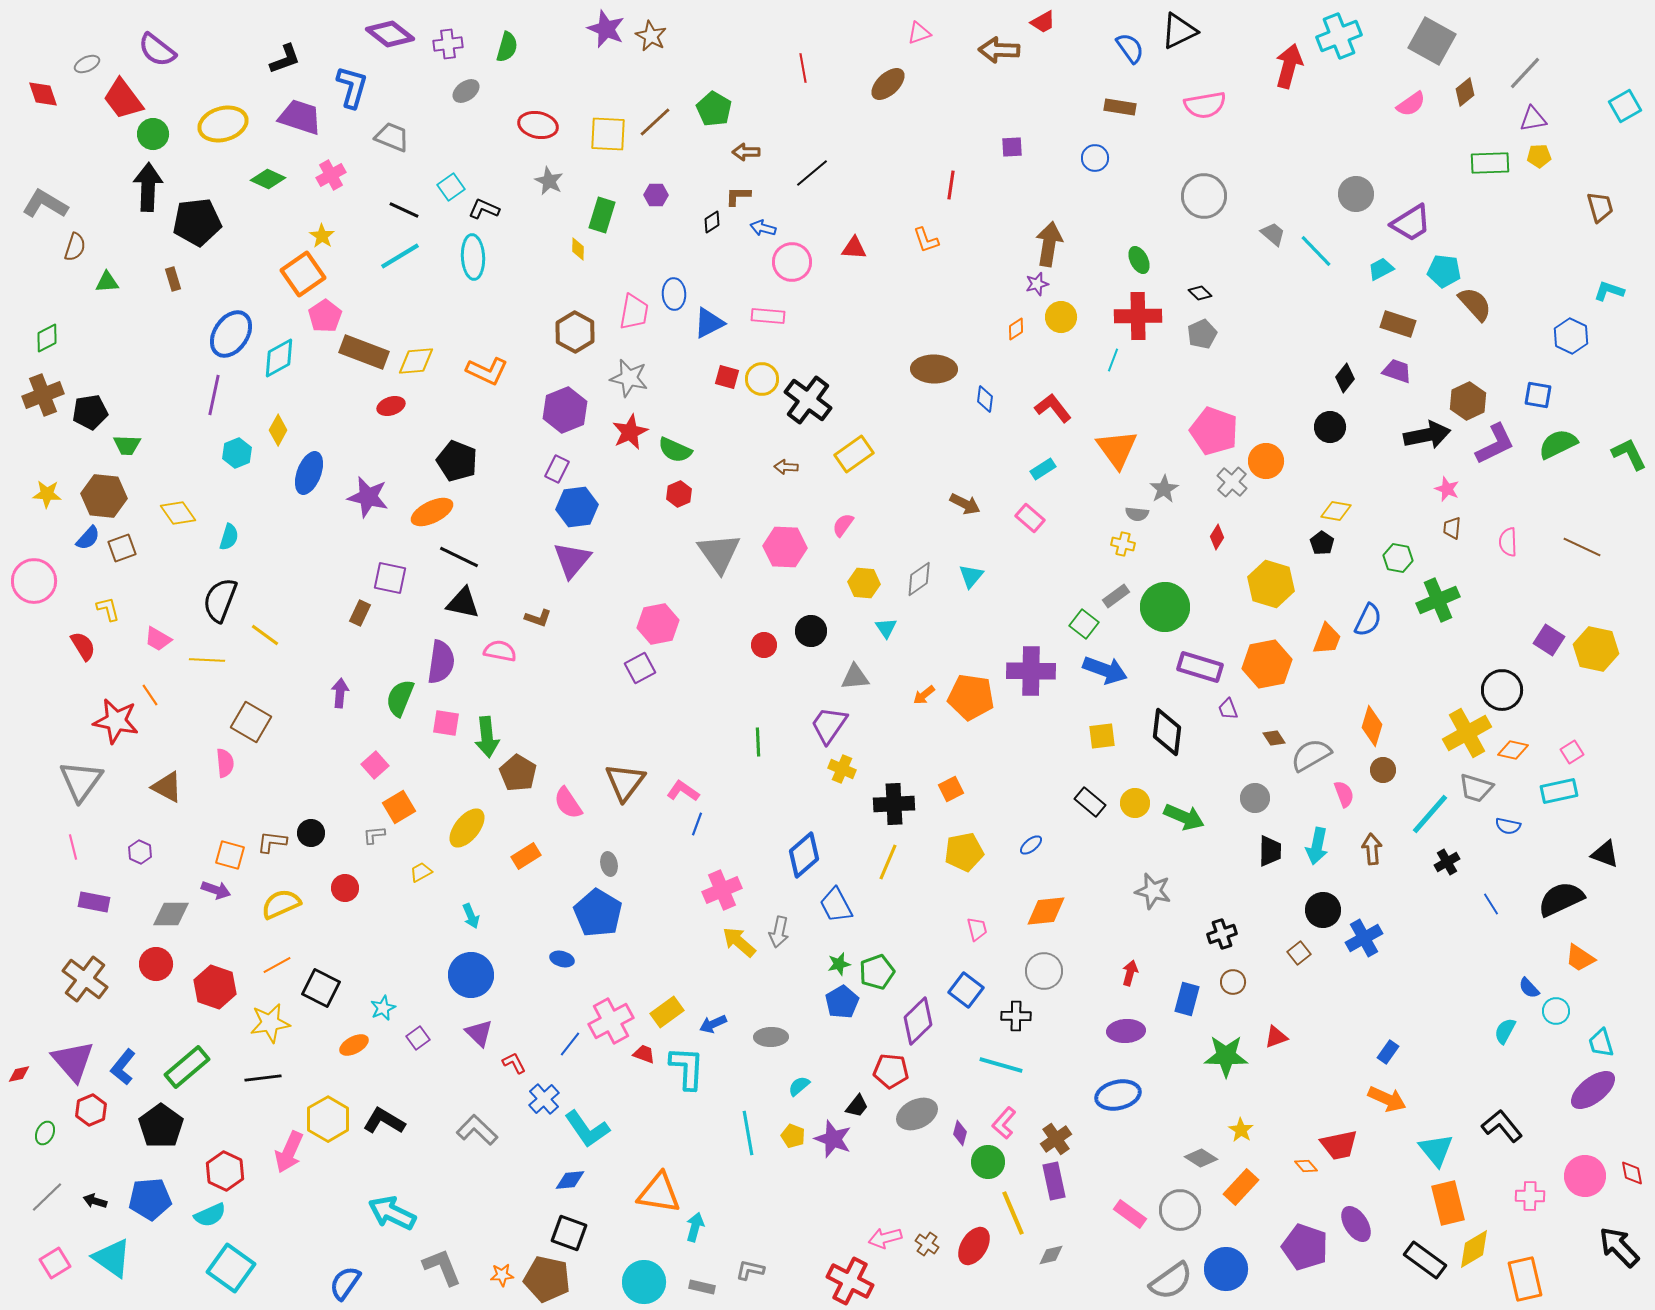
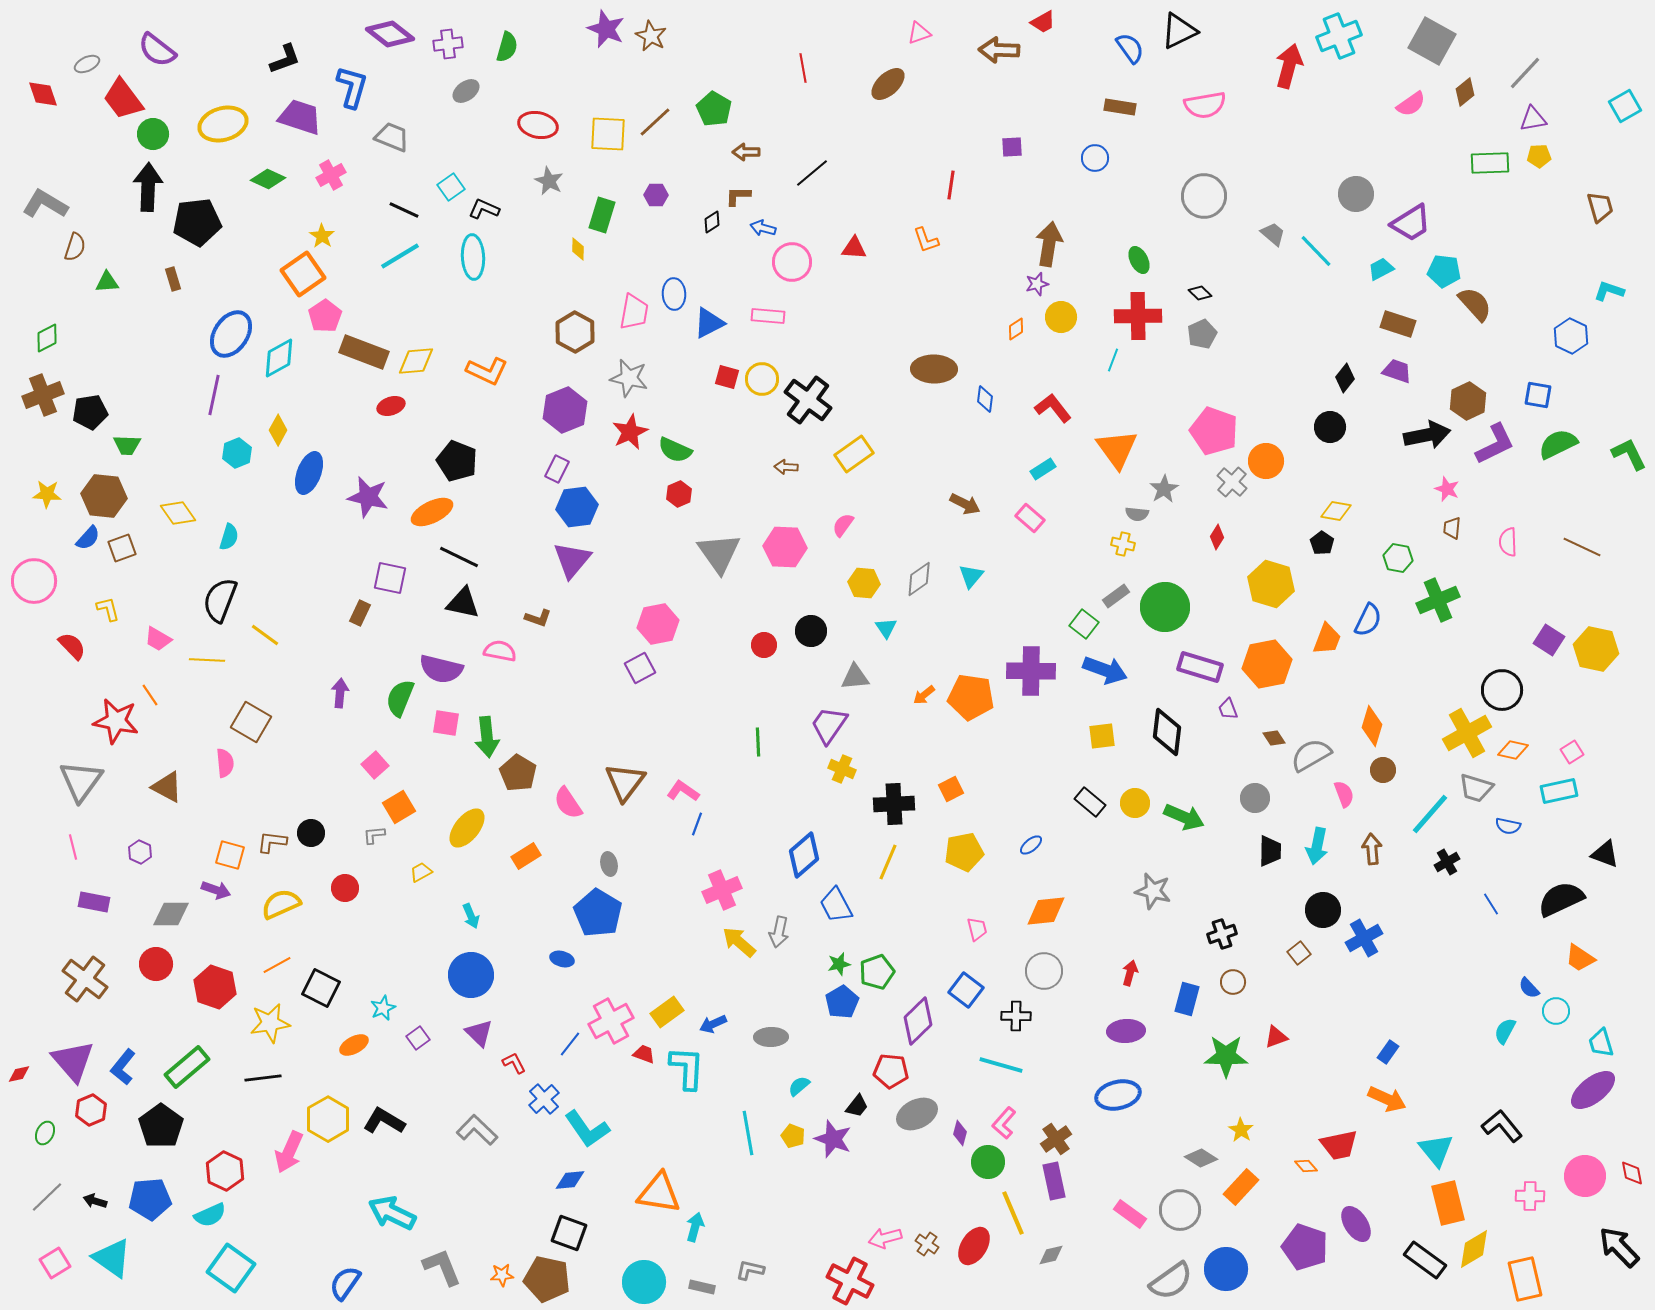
red semicircle at (83, 646): moved 11 px left; rotated 12 degrees counterclockwise
purple semicircle at (441, 662): moved 7 px down; rotated 96 degrees clockwise
